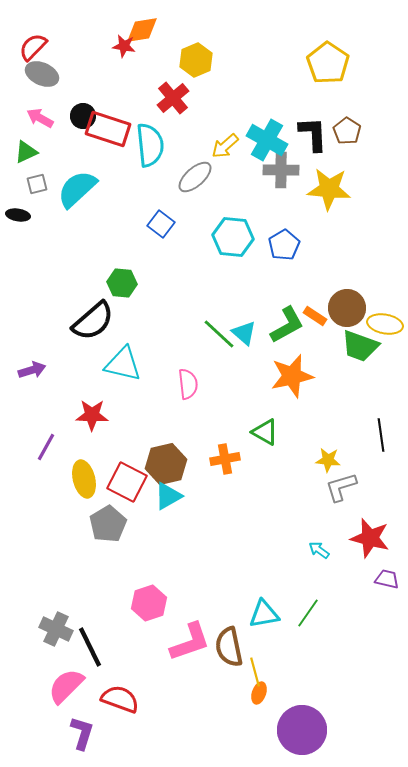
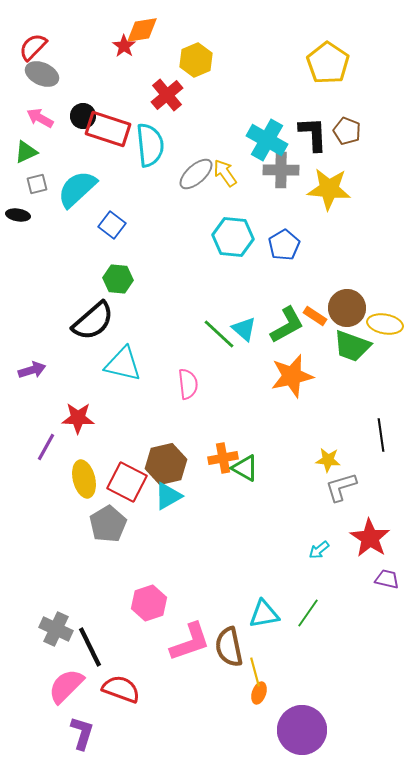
red star at (124, 46): rotated 25 degrees clockwise
red cross at (173, 98): moved 6 px left, 3 px up
brown pentagon at (347, 131): rotated 12 degrees counterclockwise
yellow arrow at (225, 146): moved 27 px down; rotated 96 degrees clockwise
gray ellipse at (195, 177): moved 1 px right, 3 px up
blue square at (161, 224): moved 49 px left, 1 px down
green hexagon at (122, 283): moved 4 px left, 4 px up
cyan triangle at (244, 333): moved 4 px up
green trapezoid at (360, 346): moved 8 px left
red star at (92, 415): moved 14 px left, 3 px down
green triangle at (265, 432): moved 20 px left, 36 px down
orange cross at (225, 459): moved 2 px left, 1 px up
red star at (370, 538): rotated 18 degrees clockwise
cyan arrow at (319, 550): rotated 75 degrees counterclockwise
red semicircle at (120, 699): moved 1 px right, 10 px up
